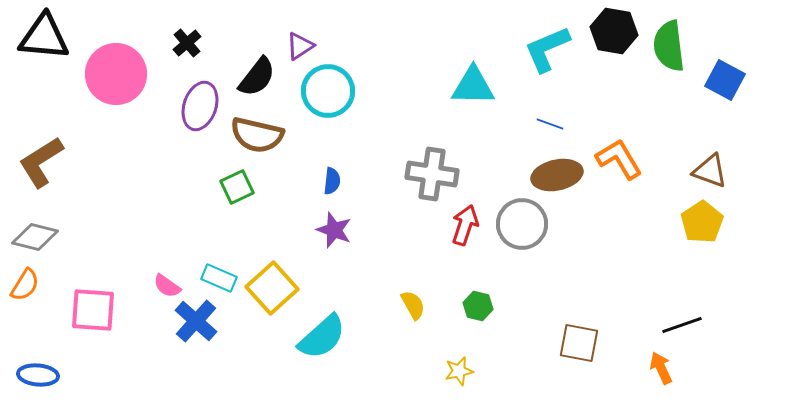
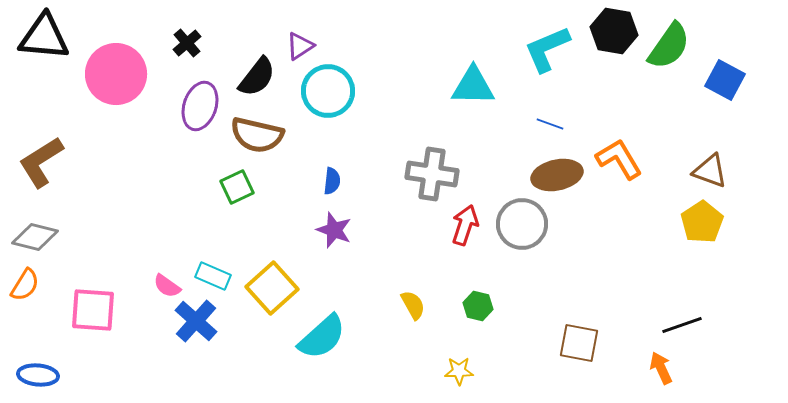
green semicircle: rotated 138 degrees counterclockwise
cyan rectangle: moved 6 px left, 2 px up
yellow star: rotated 12 degrees clockwise
